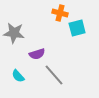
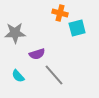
gray star: moved 1 px right; rotated 10 degrees counterclockwise
